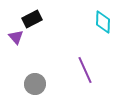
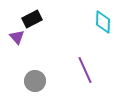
purple triangle: moved 1 px right
gray circle: moved 3 px up
